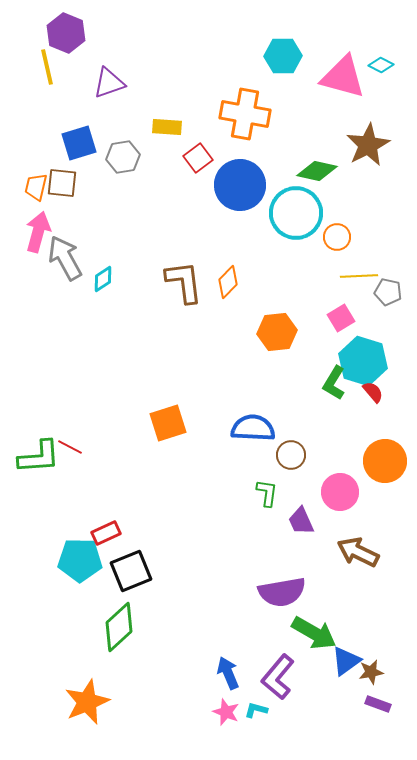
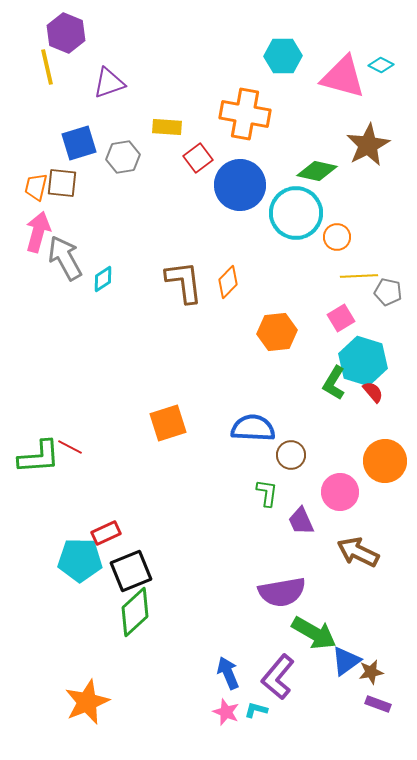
green diamond at (119, 627): moved 16 px right, 15 px up
